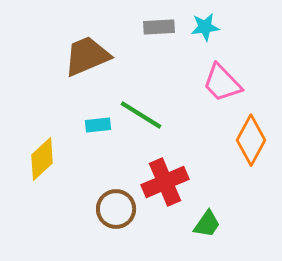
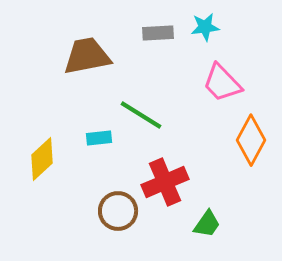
gray rectangle: moved 1 px left, 6 px down
brown trapezoid: rotated 12 degrees clockwise
cyan rectangle: moved 1 px right, 13 px down
brown circle: moved 2 px right, 2 px down
